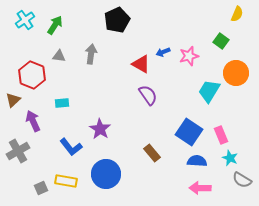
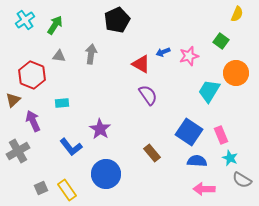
yellow rectangle: moved 1 px right, 9 px down; rotated 45 degrees clockwise
pink arrow: moved 4 px right, 1 px down
